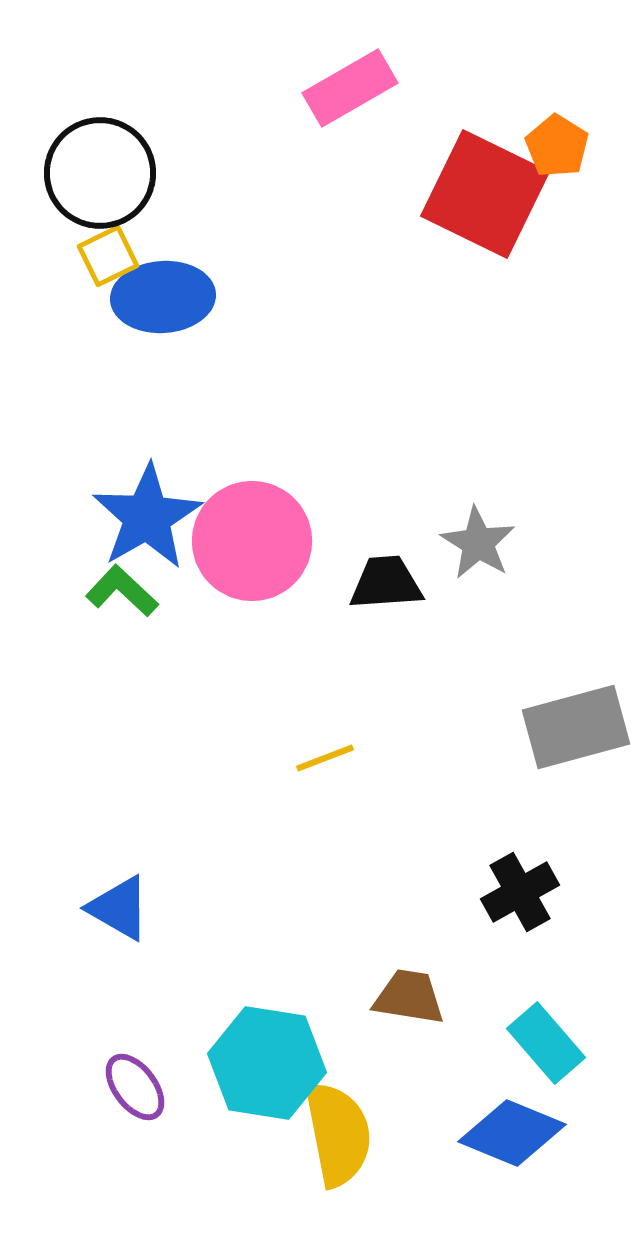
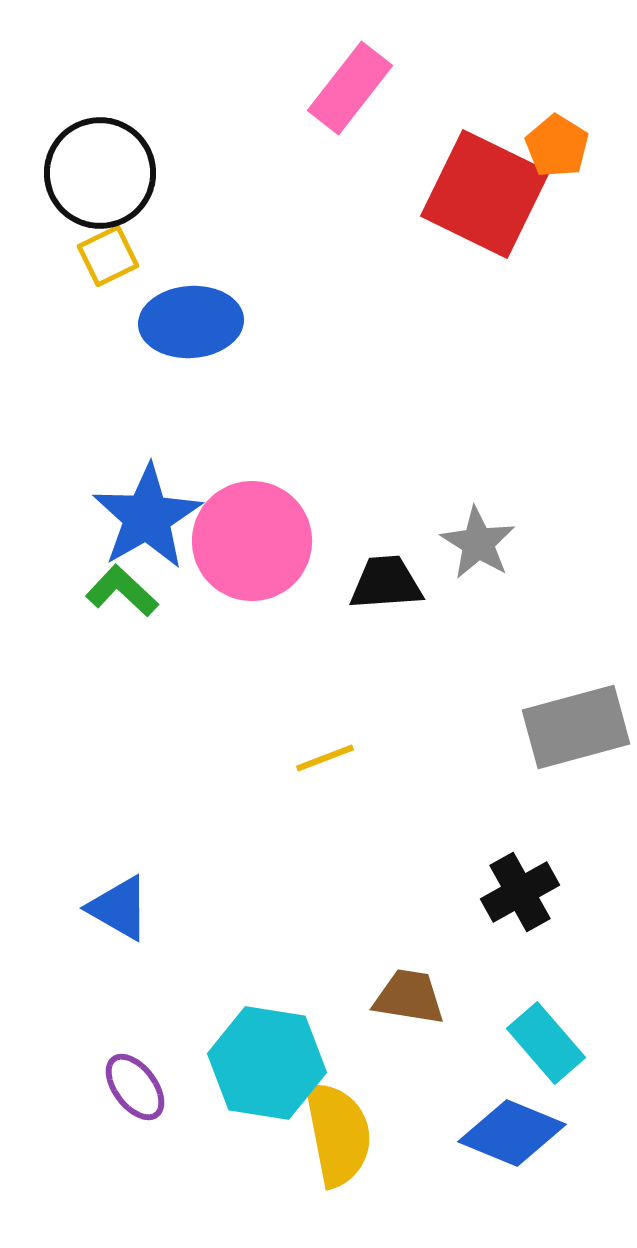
pink rectangle: rotated 22 degrees counterclockwise
blue ellipse: moved 28 px right, 25 px down
